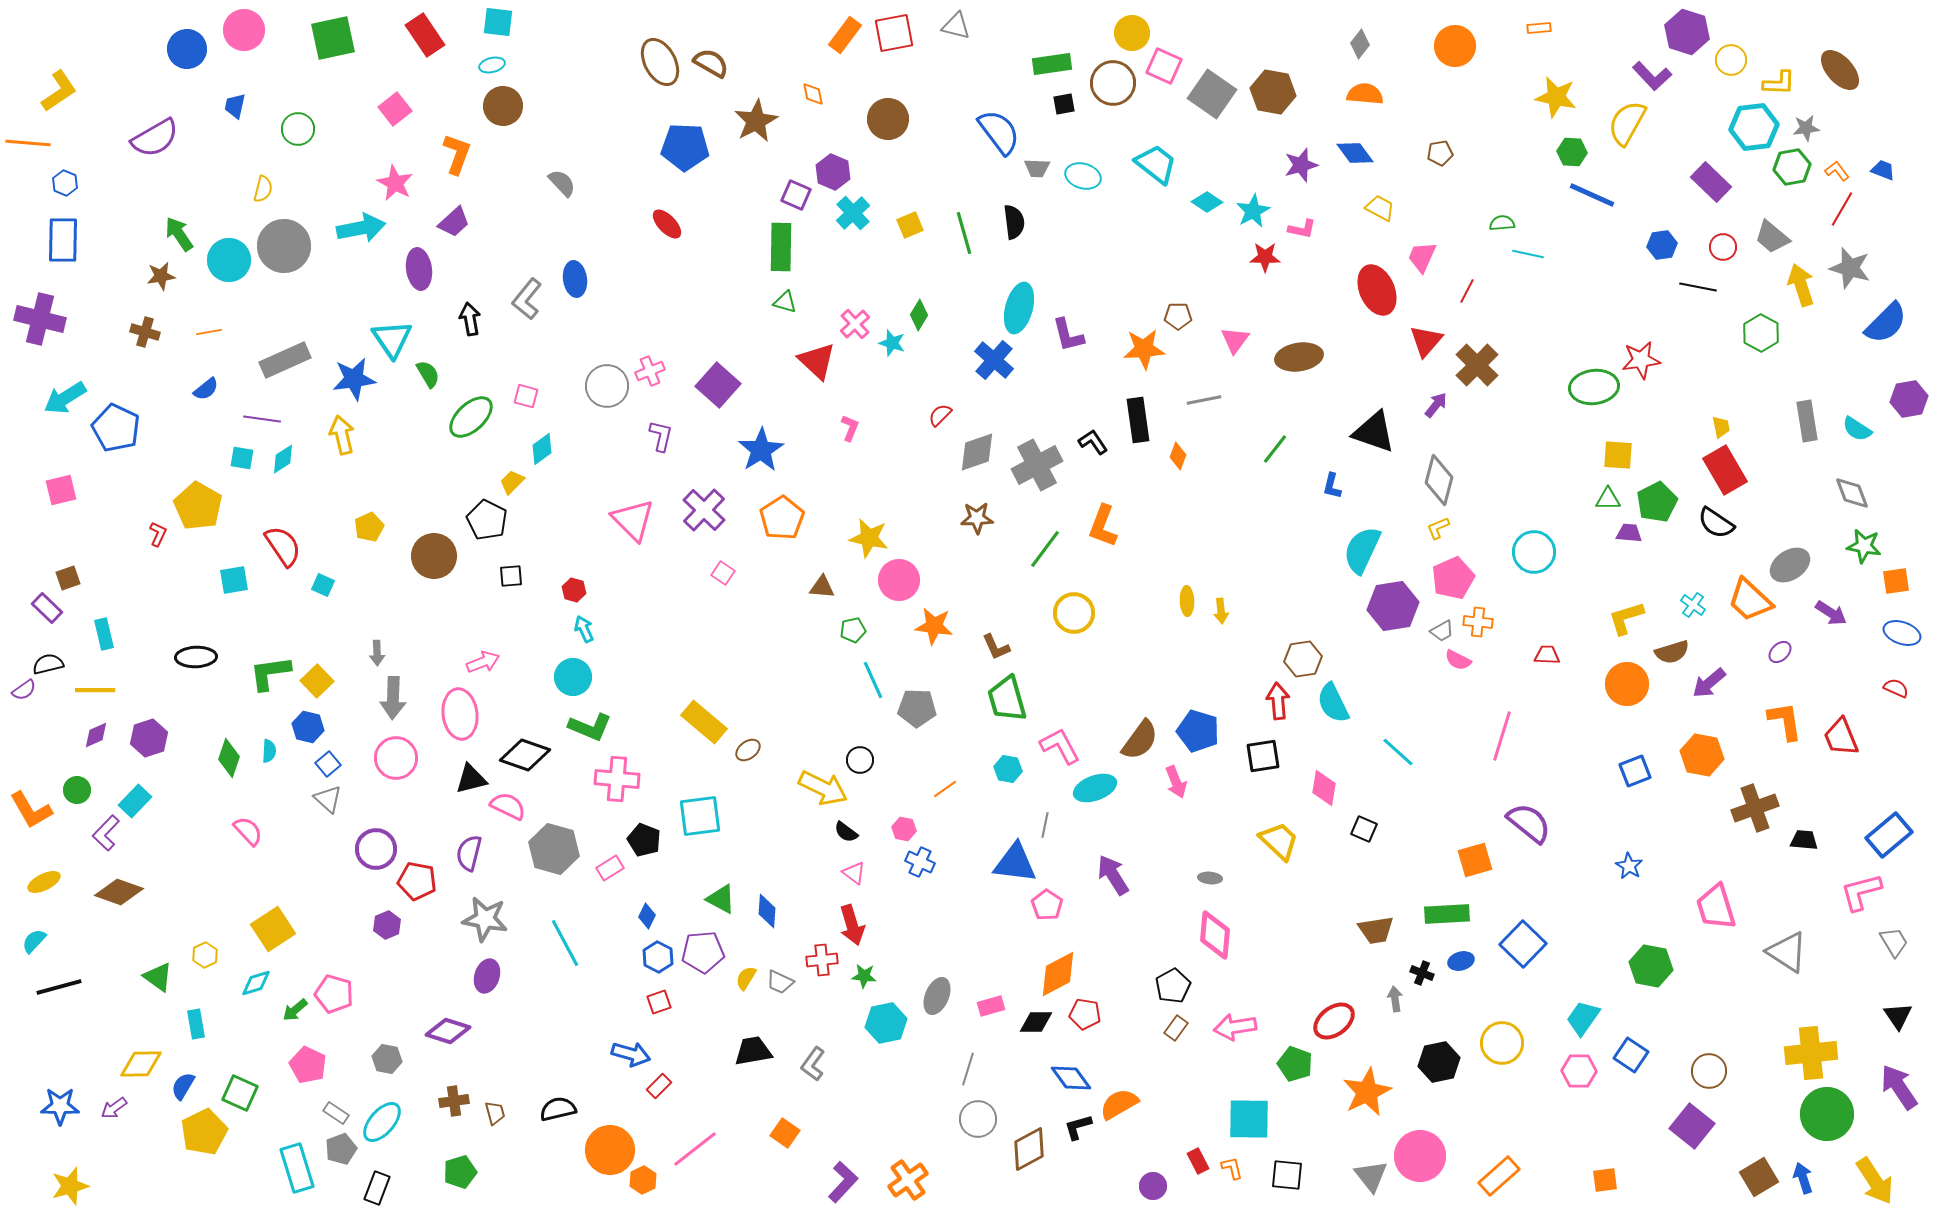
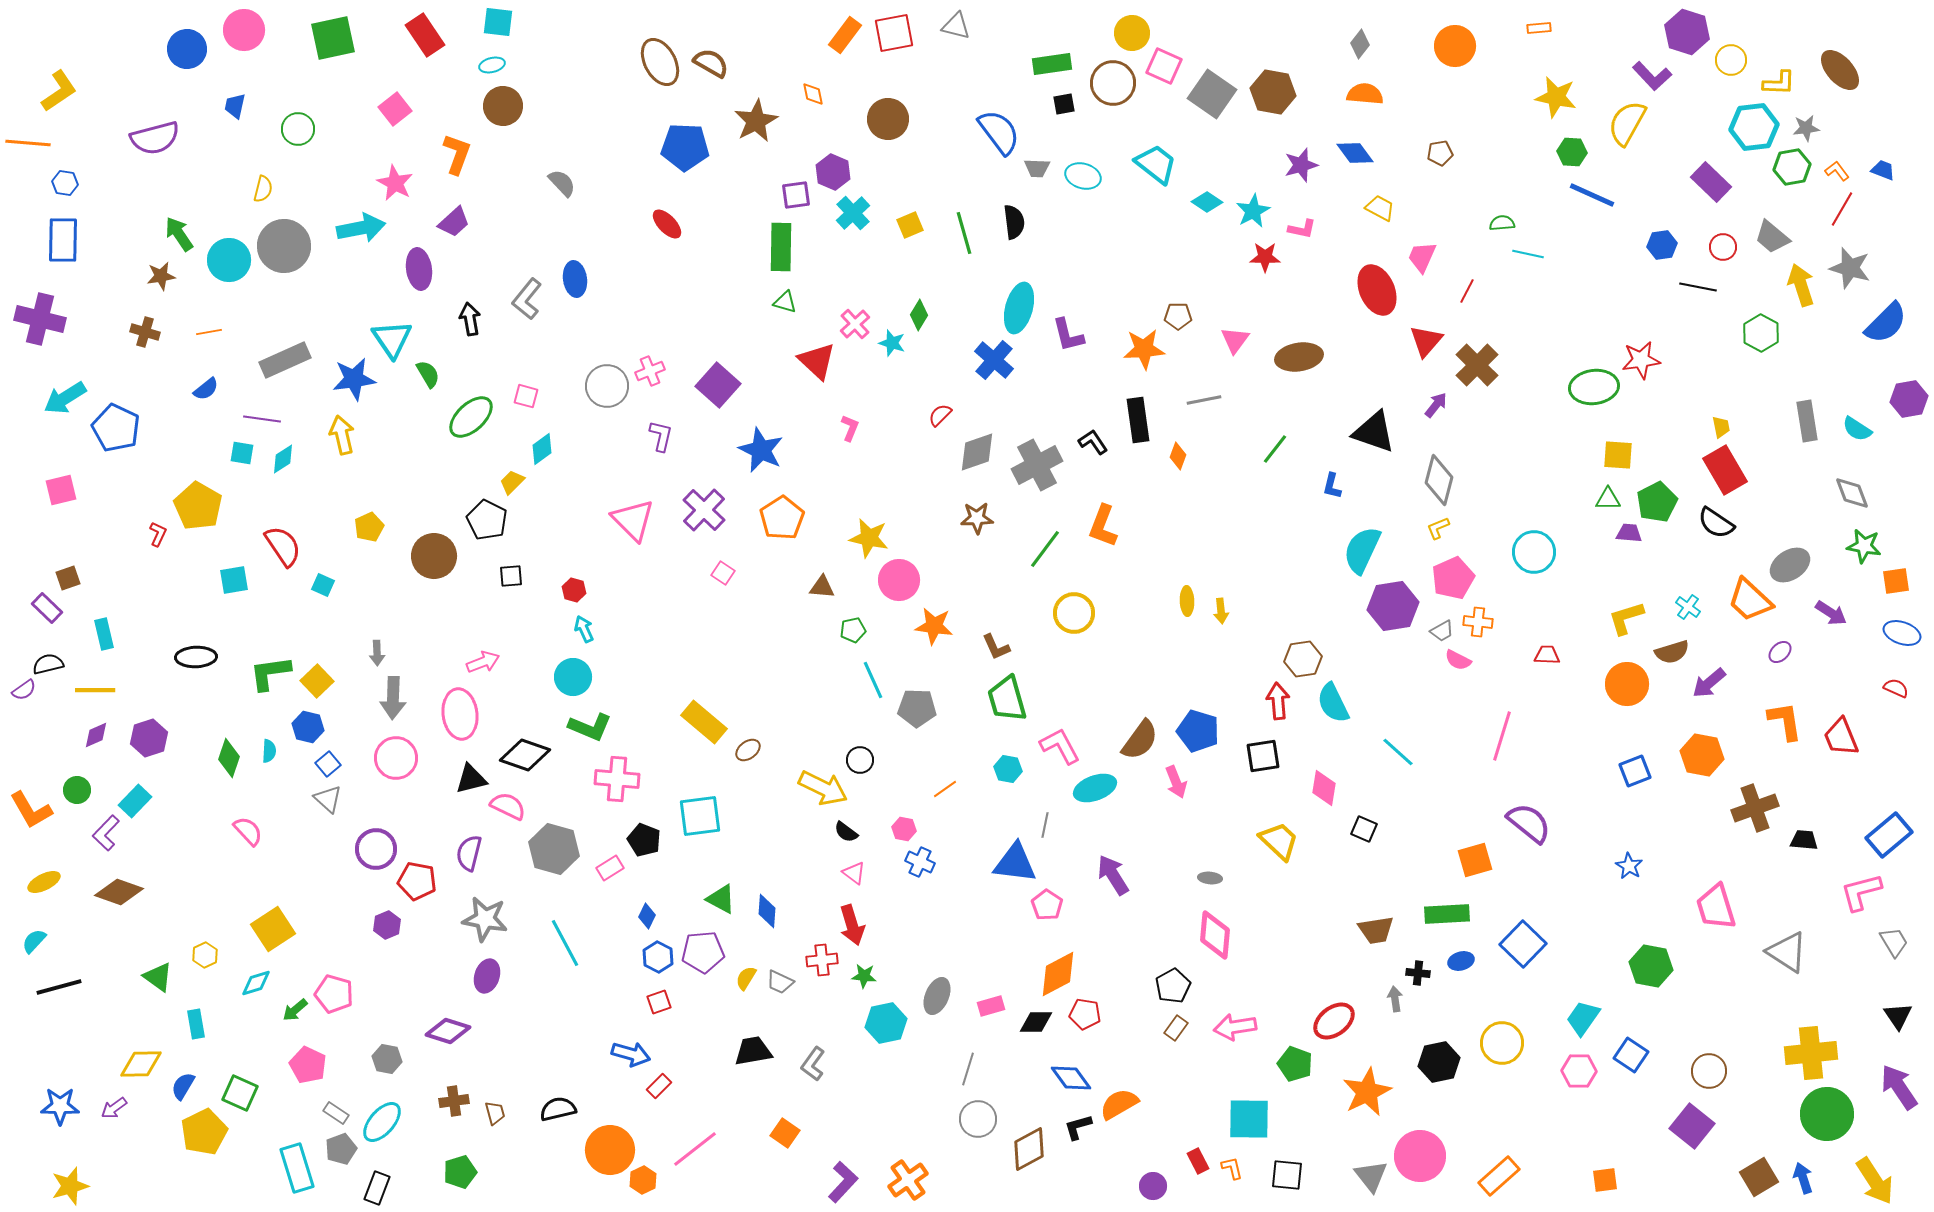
purple semicircle at (155, 138): rotated 15 degrees clockwise
blue hexagon at (65, 183): rotated 15 degrees counterclockwise
purple square at (796, 195): rotated 32 degrees counterclockwise
blue star at (761, 450): rotated 15 degrees counterclockwise
cyan square at (242, 458): moved 5 px up
cyan cross at (1693, 605): moved 5 px left, 2 px down
black cross at (1422, 973): moved 4 px left; rotated 15 degrees counterclockwise
